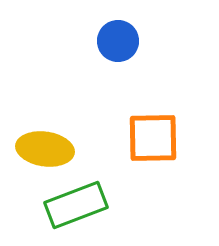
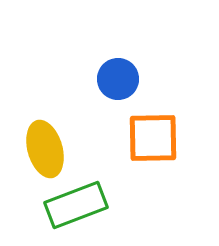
blue circle: moved 38 px down
yellow ellipse: rotated 66 degrees clockwise
